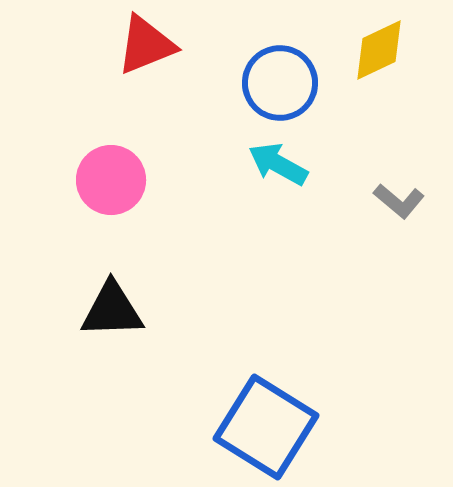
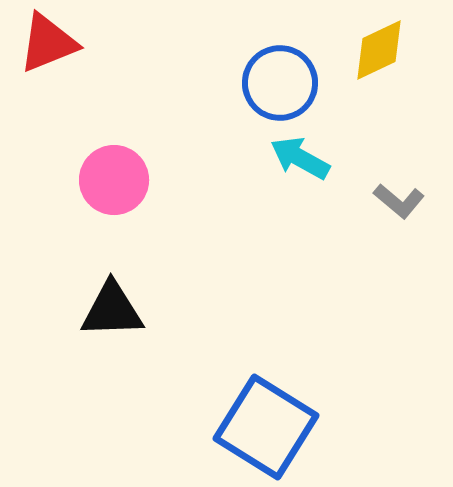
red triangle: moved 98 px left, 2 px up
cyan arrow: moved 22 px right, 6 px up
pink circle: moved 3 px right
